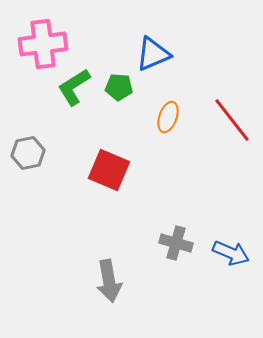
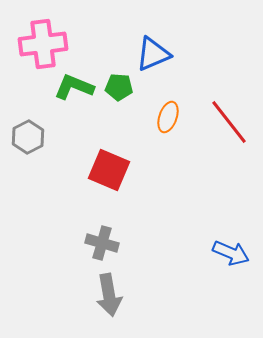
green L-shape: rotated 54 degrees clockwise
red line: moved 3 px left, 2 px down
gray hexagon: moved 16 px up; rotated 16 degrees counterclockwise
gray cross: moved 74 px left
gray arrow: moved 14 px down
